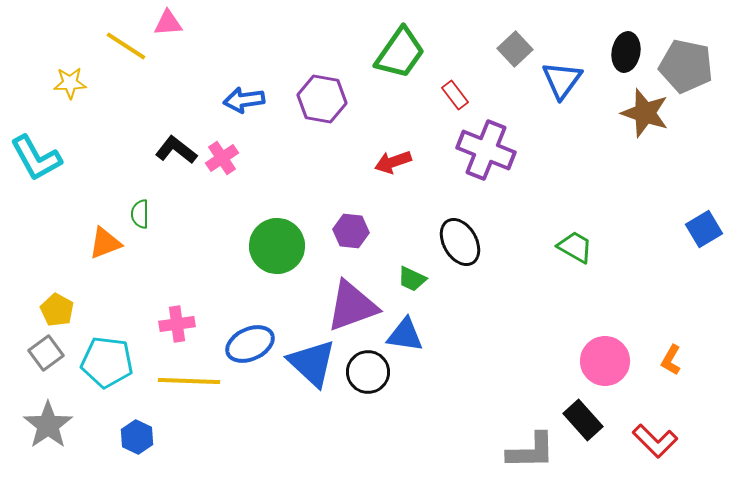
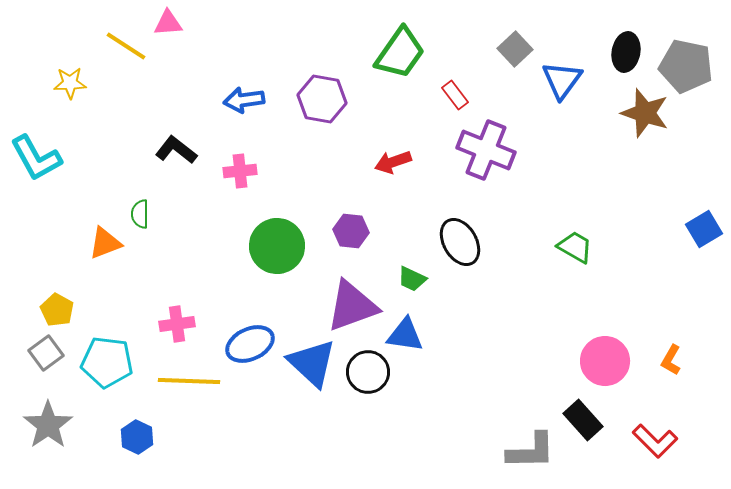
pink cross at (222, 158): moved 18 px right, 13 px down; rotated 28 degrees clockwise
